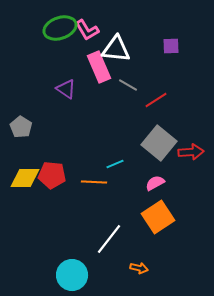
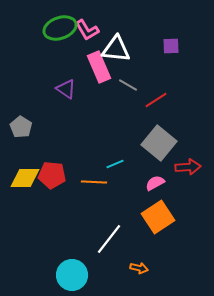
red arrow: moved 3 px left, 15 px down
